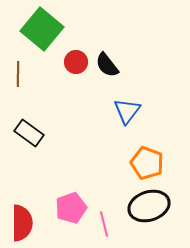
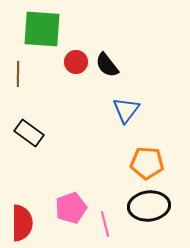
green square: rotated 36 degrees counterclockwise
blue triangle: moved 1 px left, 1 px up
orange pentagon: rotated 16 degrees counterclockwise
black ellipse: rotated 12 degrees clockwise
pink line: moved 1 px right
